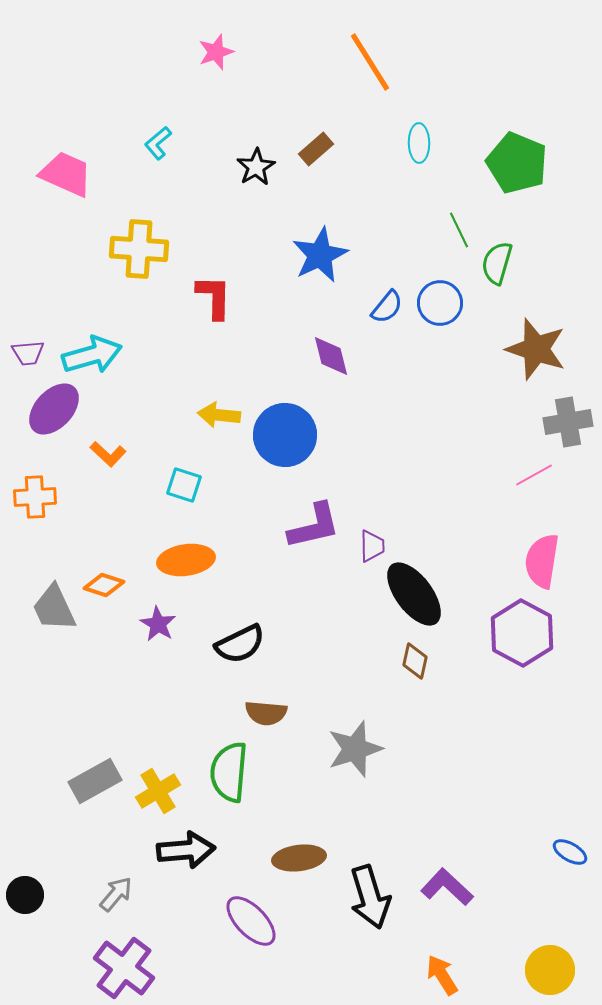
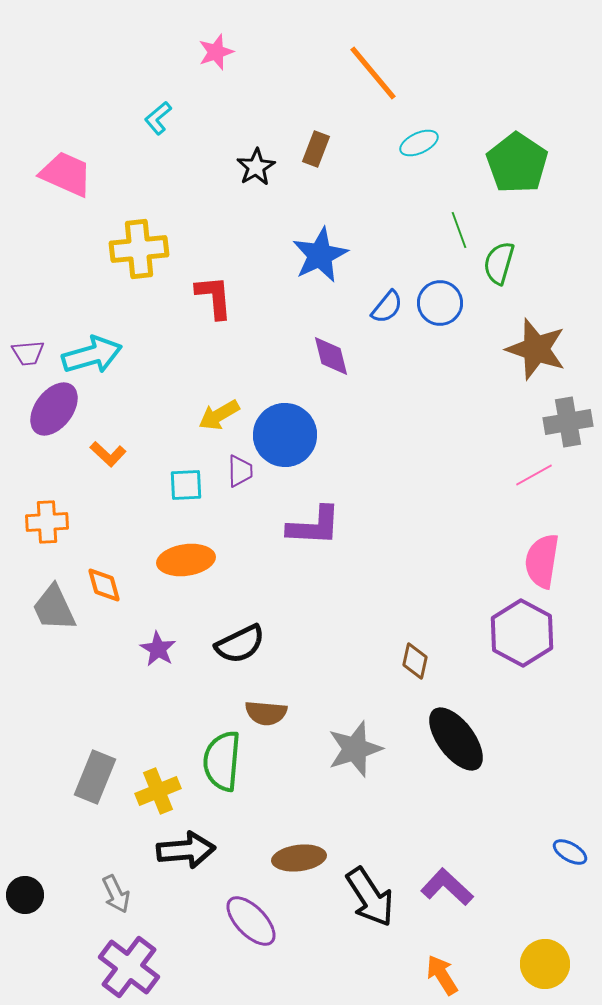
orange line at (370, 62): moved 3 px right, 11 px down; rotated 8 degrees counterclockwise
cyan L-shape at (158, 143): moved 25 px up
cyan ellipse at (419, 143): rotated 66 degrees clockwise
brown rectangle at (316, 149): rotated 28 degrees counterclockwise
green pentagon at (517, 163): rotated 12 degrees clockwise
green line at (459, 230): rotated 6 degrees clockwise
yellow cross at (139, 249): rotated 10 degrees counterclockwise
green semicircle at (497, 263): moved 2 px right
red L-shape at (214, 297): rotated 6 degrees counterclockwise
purple ellipse at (54, 409): rotated 6 degrees counterclockwise
yellow arrow at (219, 415): rotated 36 degrees counterclockwise
cyan square at (184, 485): moved 2 px right; rotated 21 degrees counterclockwise
orange cross at (35, 497): moved 12 px right, 25 px down
purple L-shape at (314, 526): rotated 16 degrees clockwise
purple trapezoid at (372, 546): moved 132 px left, 75 px up
orange diamond at (104, 585): rotated 57 degrees clockwise
black ellipse at (414, 594): moved 42 px right, 145 px down
purple star at (158, 624): moved 25 px down
green semicircle at (229, 772): moved 7 px left, 11 px up
gray rectangle at (95, 781): moved 4 px up; rotated 39 degrees counterclockwise
yellow cross at (158, 791): rotated 9 degrees clockwise
gray arrow at (116, 894): rotated 114 degrees clockwise
black arrow at (370, 897): rotated 16 degrees counterclockwise
purple cross at (124, 968): moved 5 px right, 1 px up
yellow circle at (550, 970): moved 5 px left, 6 px up
